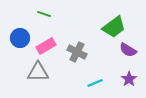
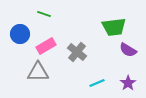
green trapezoid: rotated 30 degrees clockwise
blue circle: moved 4 px up
gray cross: rotated 12 degrees clockwise
purple star: moved 1 px left, 4 px down
cyan line: moved 2 px right
